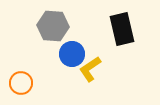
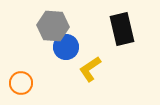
blue circle: moved 6 px left, 7 px up
